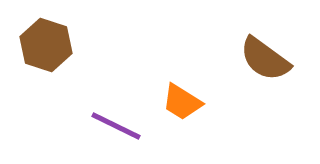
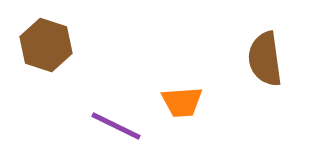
brown semicircle: rotated 46 degrees clockwise
orange trapezoid: rotated 36 degrees counterclockwise
